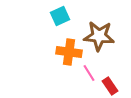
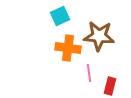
orange cross: moved 1 px left, 4 px up
pink line: rotated 24 degrees clockwise
red rectangle: rotated 48 degrees clockwise
